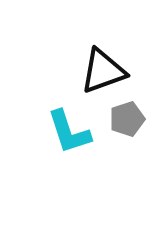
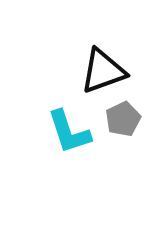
gray pentagon: moved 4 px left; rotated 8 degrees counterclockwise
